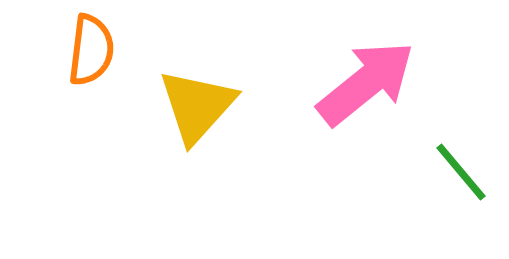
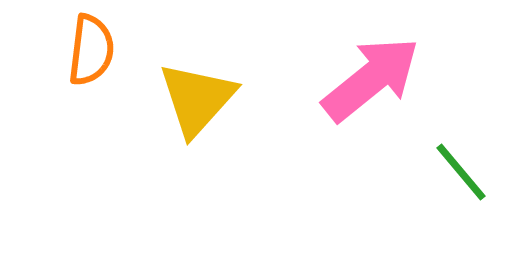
pink arrow: moved 5 px right, 4 px up
yellow triangle: moved 7 px up
